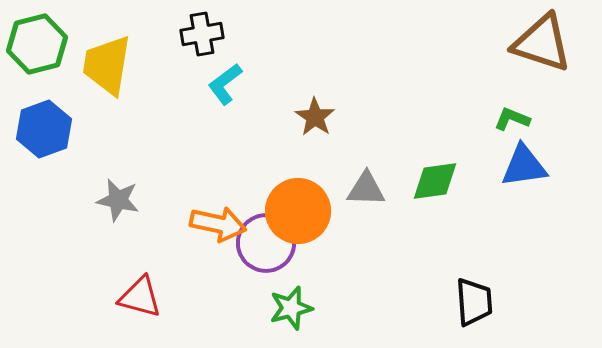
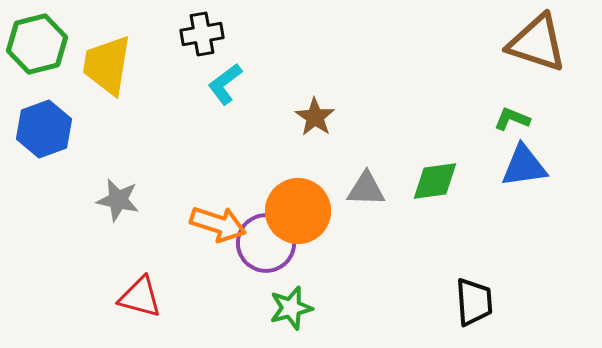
brown triangle: moved 5 px left
orange arrow: rotated 6 degrees clockwise
